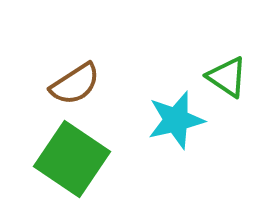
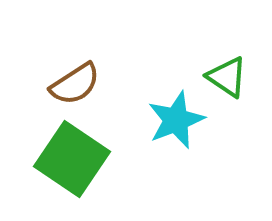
cyan star: rotated 8 degrees counterclockwise
